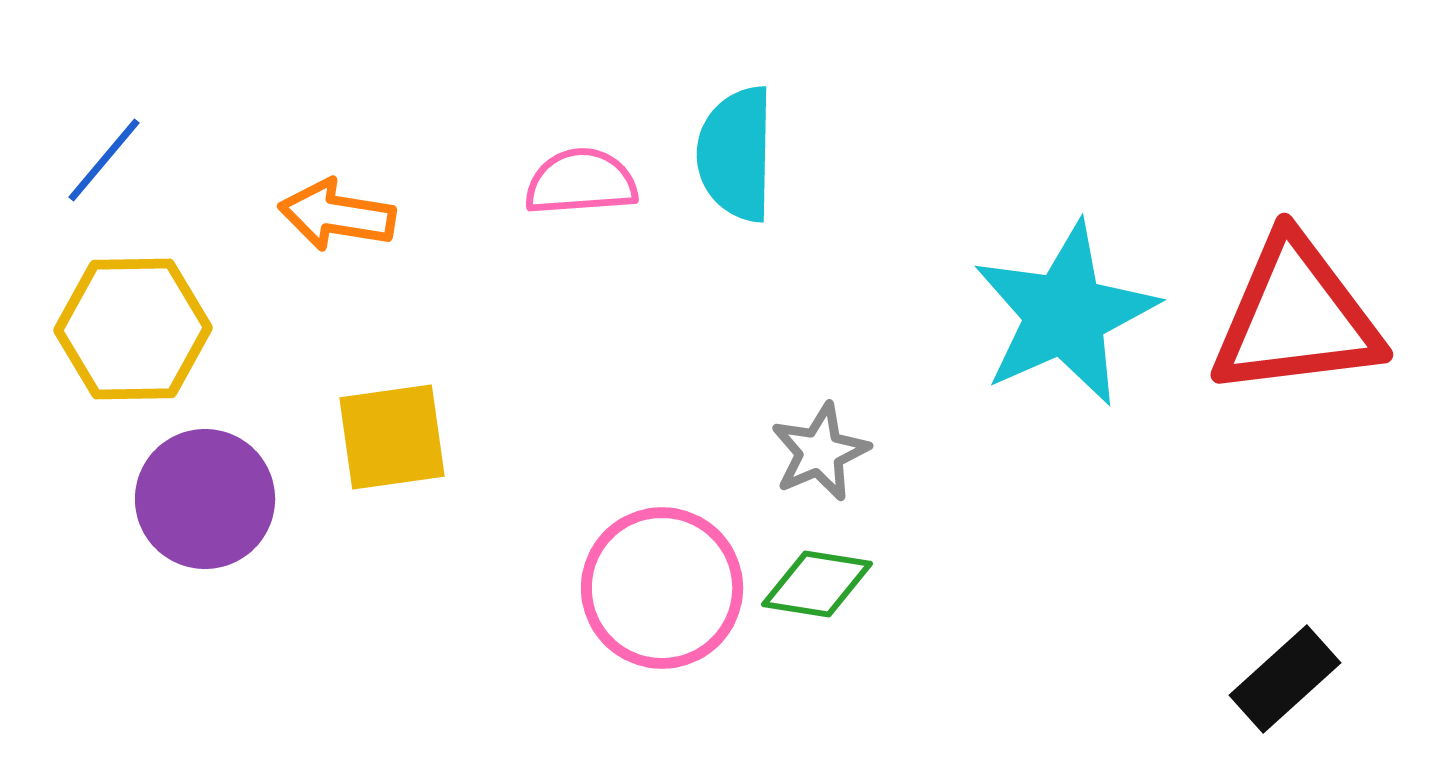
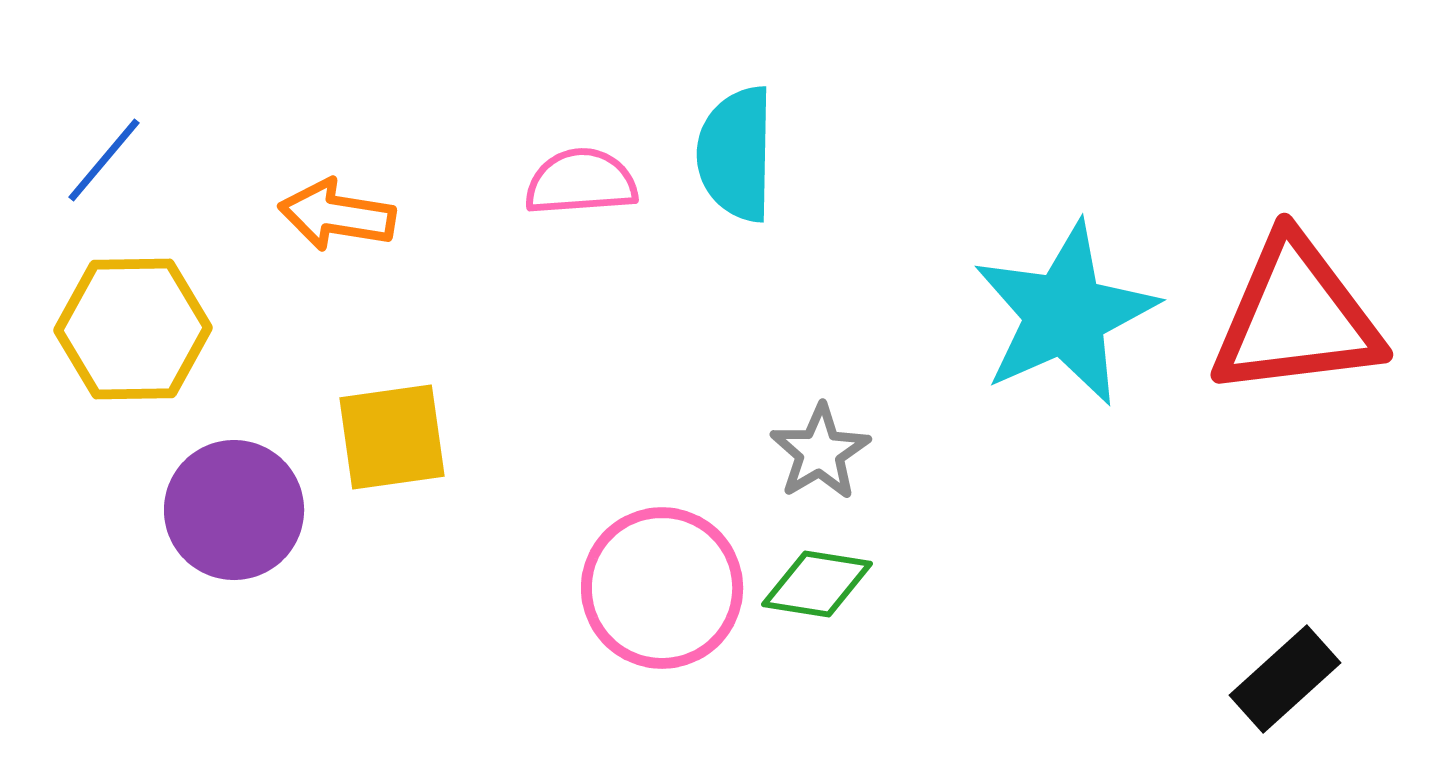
gray star: rotated 8 degrees counterclockwise
purple circle: moved 29 px right, 11 px down
